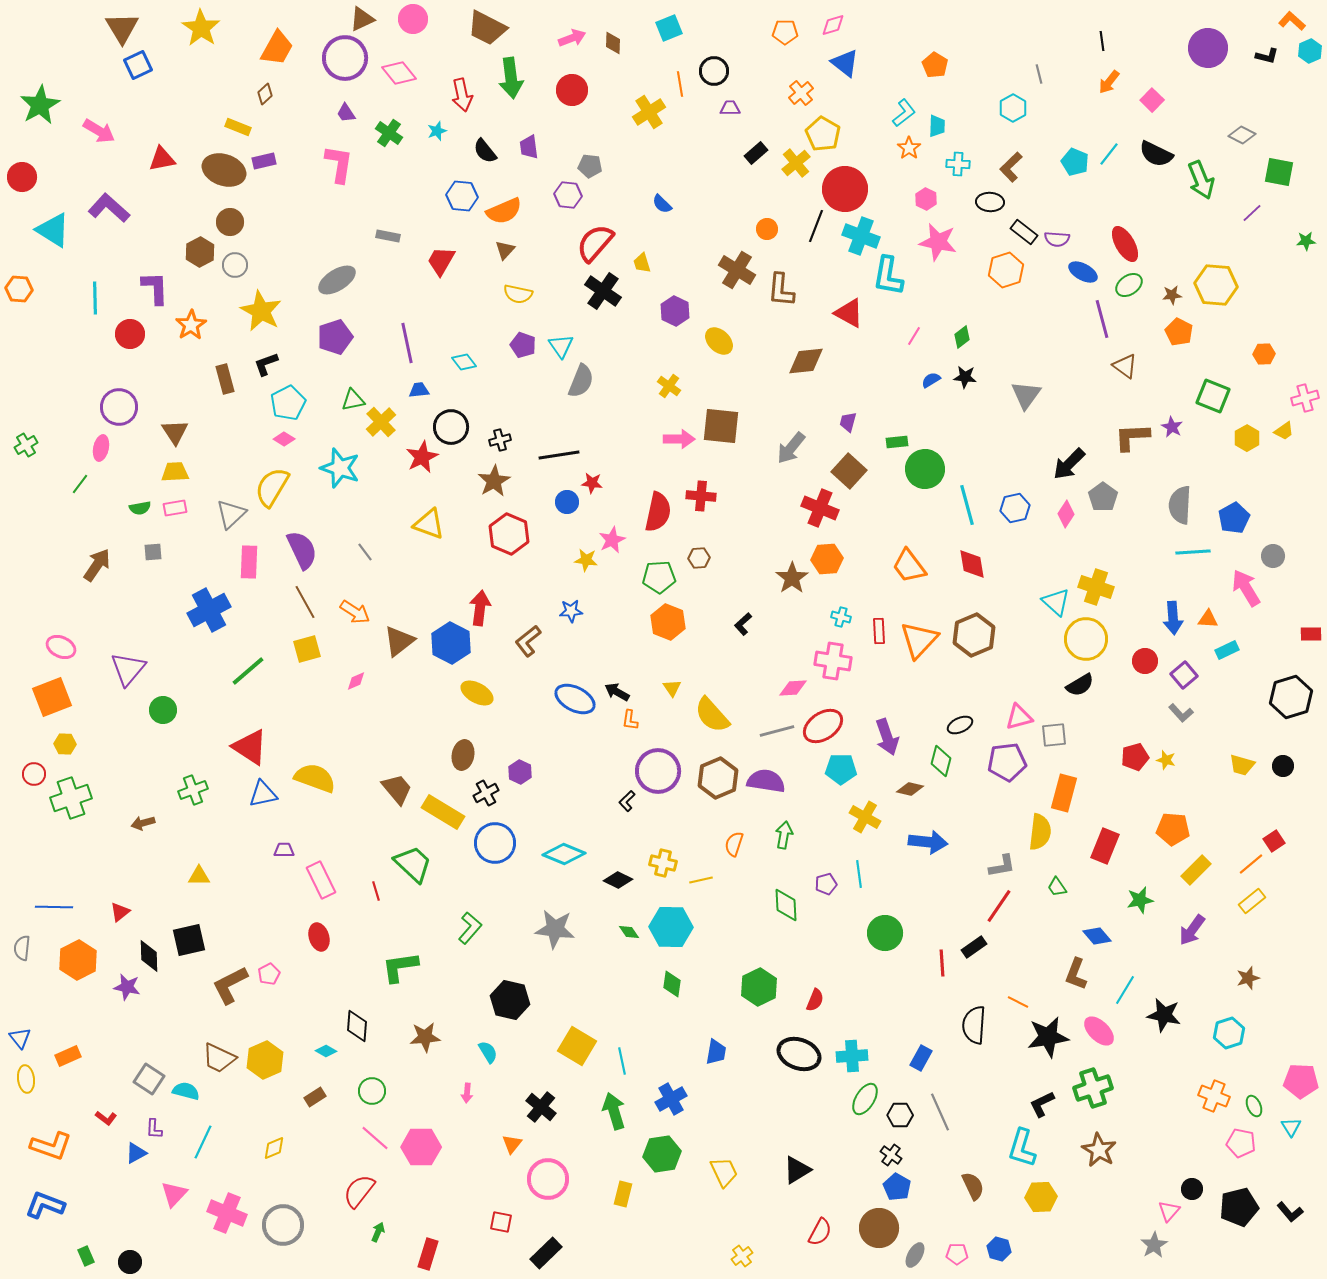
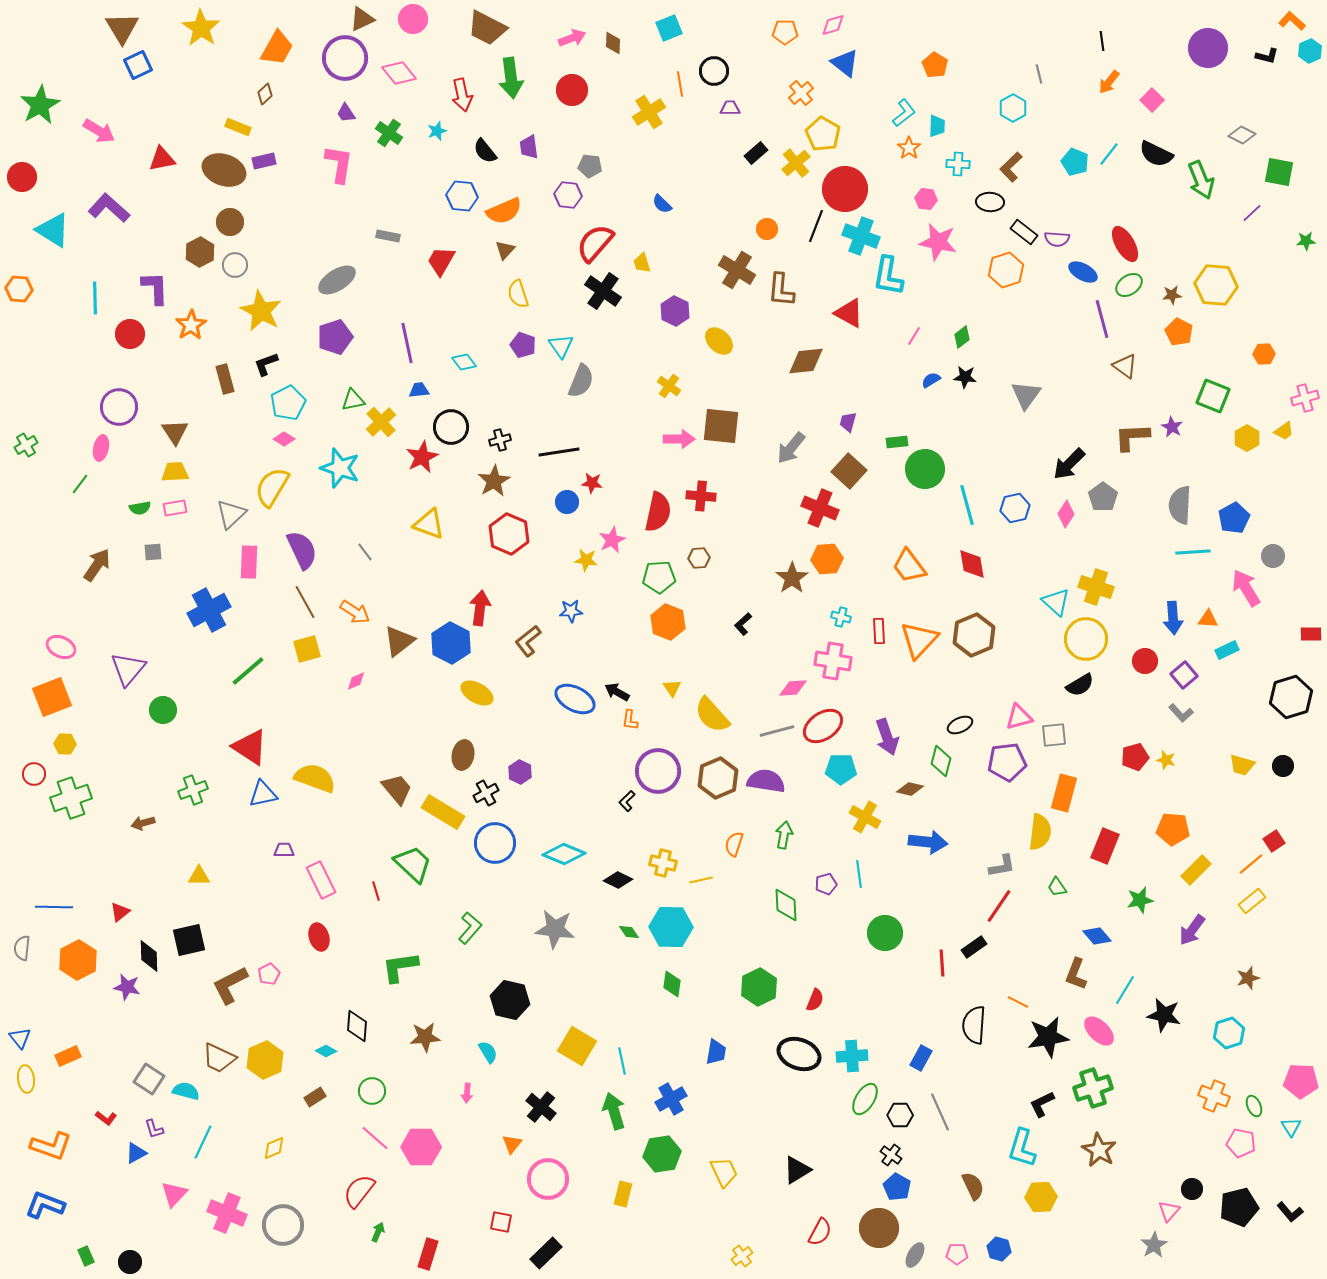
pink hexagon at (926, 199): rotated 20 degrees counterclockwise
yellow semicircle at (518, 294): rotated 60 degrees clockwise
black line at (559, 455): moved 3 px up
purple L-shape at (154, 1129): rotated 20 degrees counterclockwise
